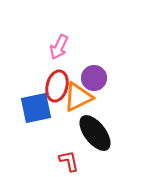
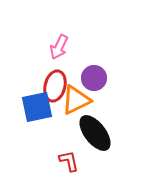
red ellipse: moved 2 px left
orange triangle: moved 2 px left, 3 px down
blue square: moved 1 px right, 1 px up
